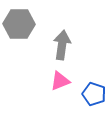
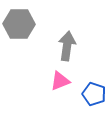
gray arrow: moved 5 px right, 1 px down
